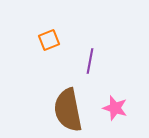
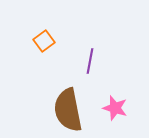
orange square: moved 5 px left, 1 px down; rotated 15 degrees counterclockwise
